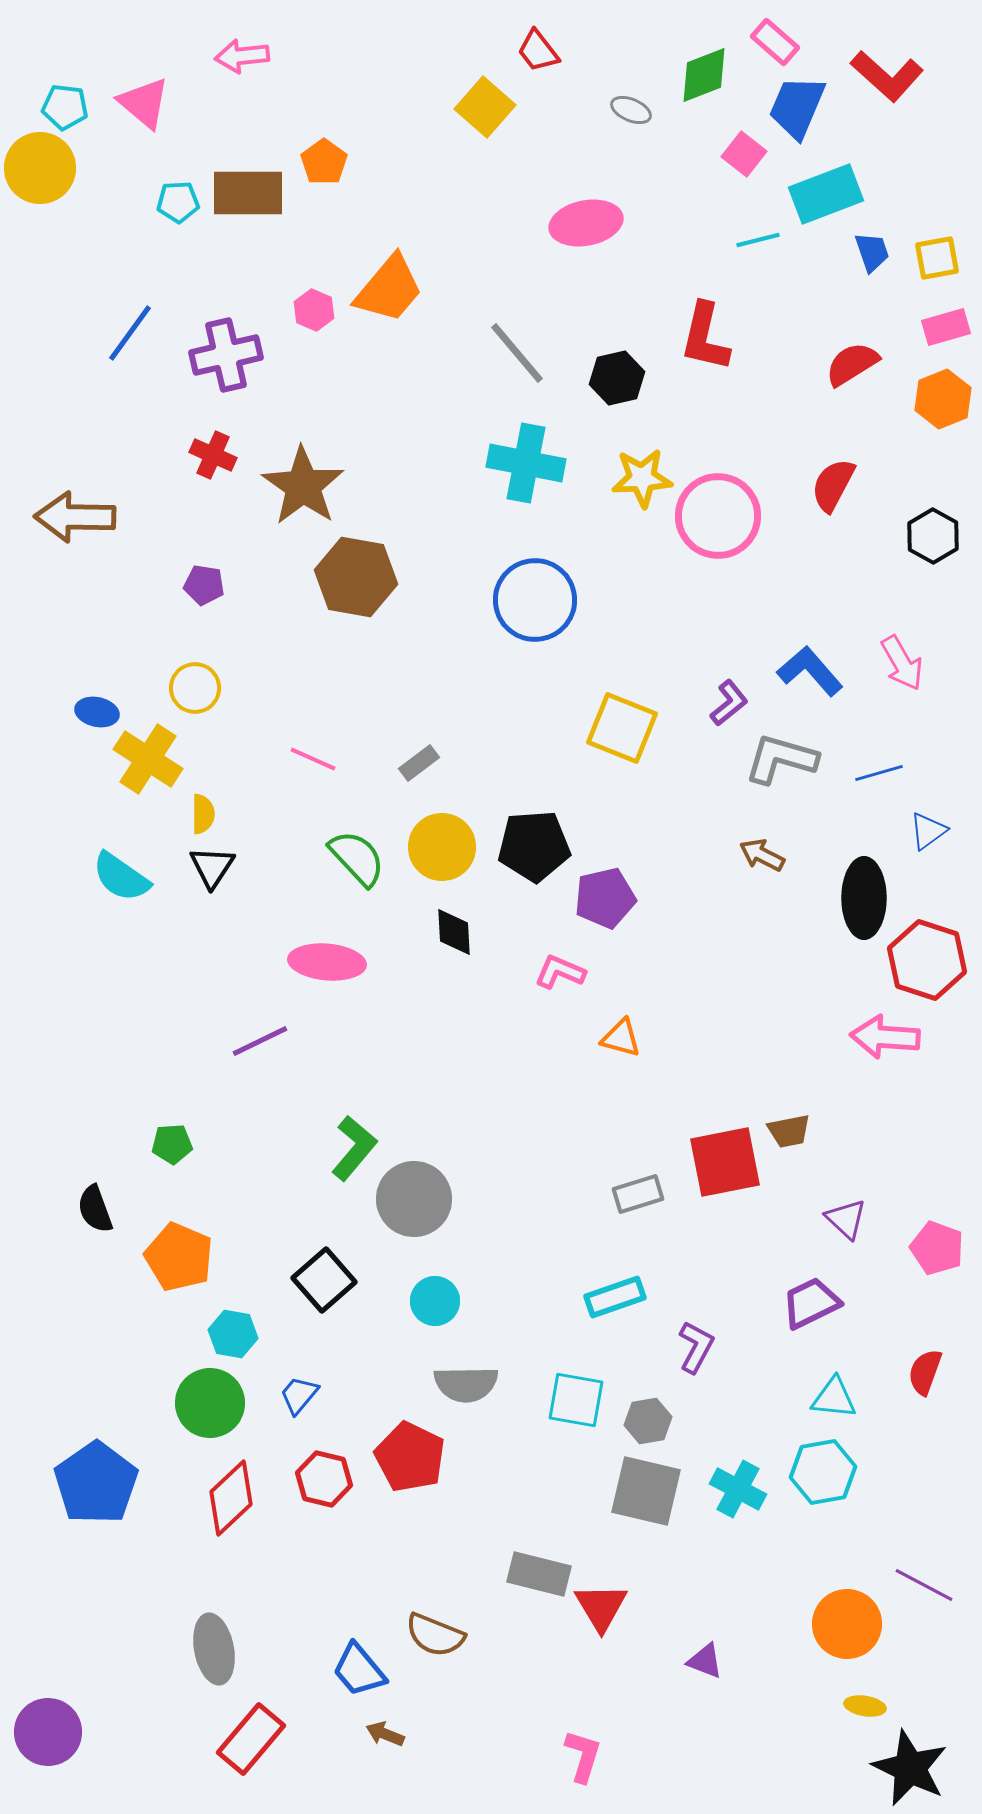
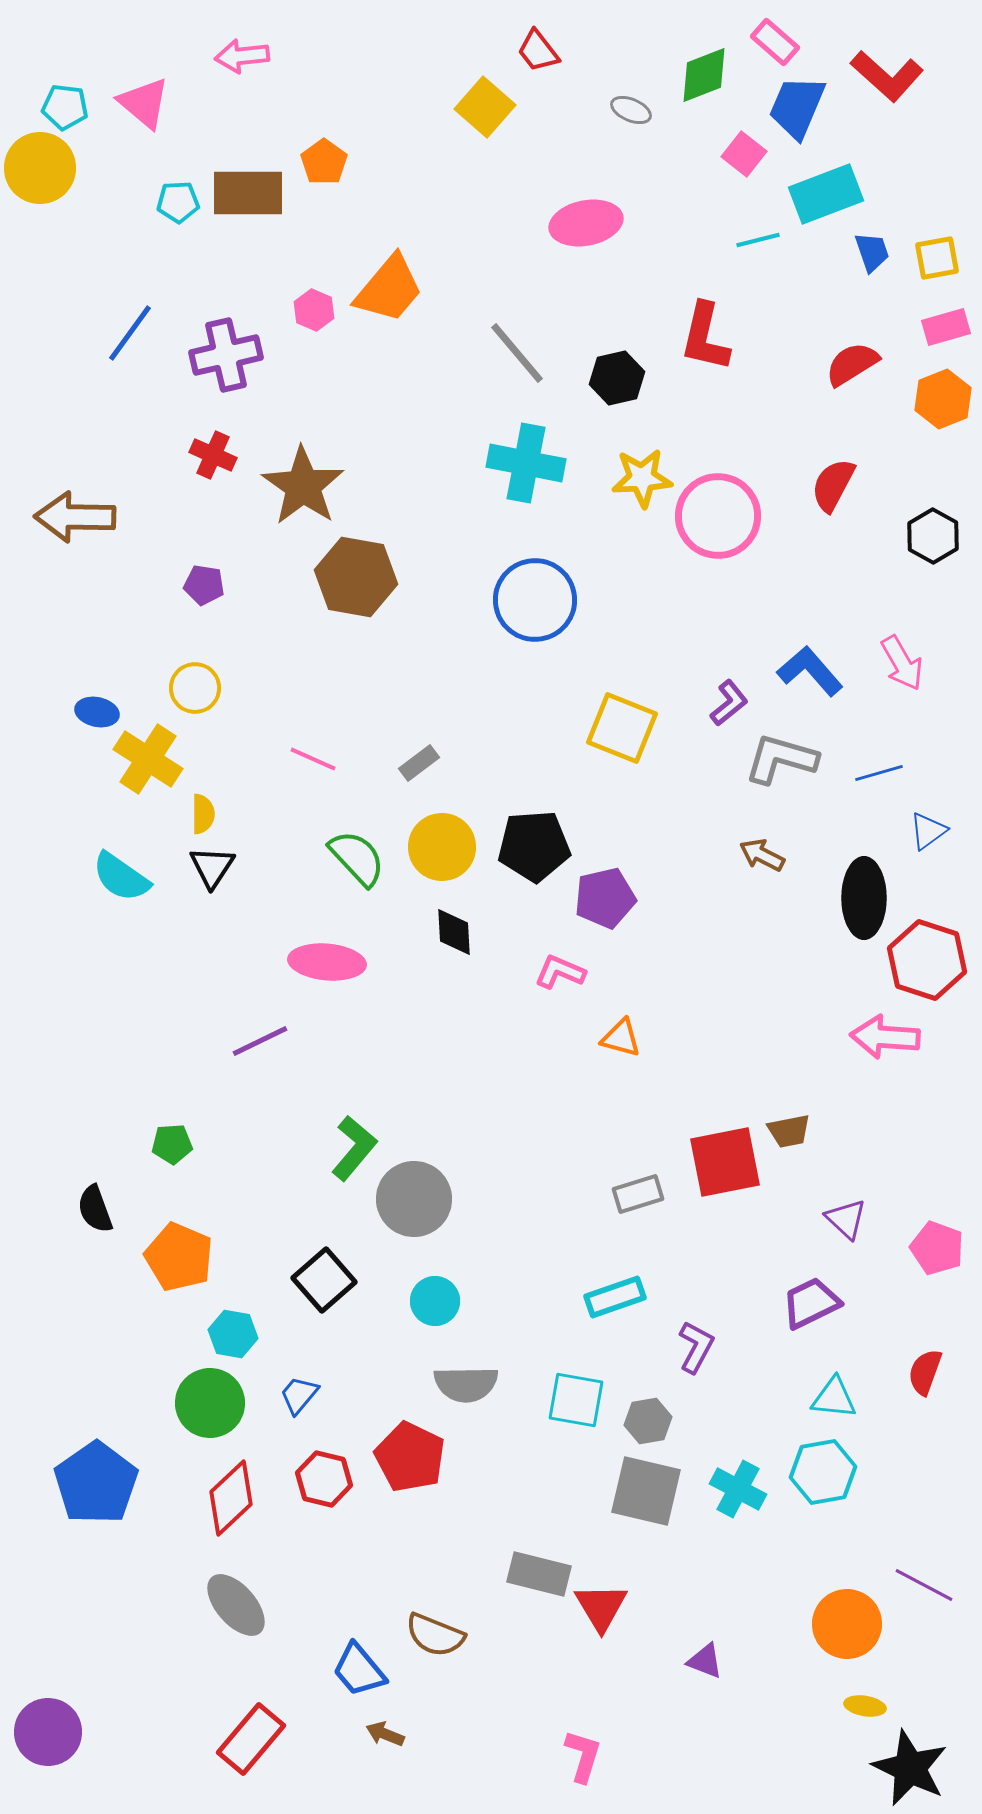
gray ellipse at (214, 1649): moved 22 px right, 44 px up; rotated 30 degrees counterclockwise
